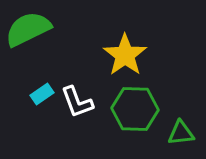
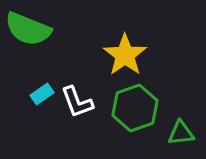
green semicircle: rotated 132 degrees counterclockwise
green hexagon: moved 1 px up; rotated 21 degrees counterclockwise
